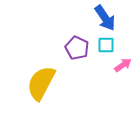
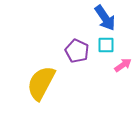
purple pentagon: moved 3 px down
